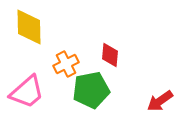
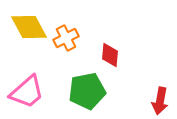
yellow diamond: rotated 27 degrees counterclockwise
orange cross: moved 26 px up
green pentagon: moved 4 px left, 1 px down
red arrow: rotated 44 degrees counterclockwise
